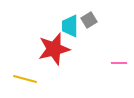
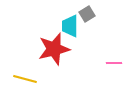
gray square: moved 2 px left, 6 px up
pink line: moved 5 px left
